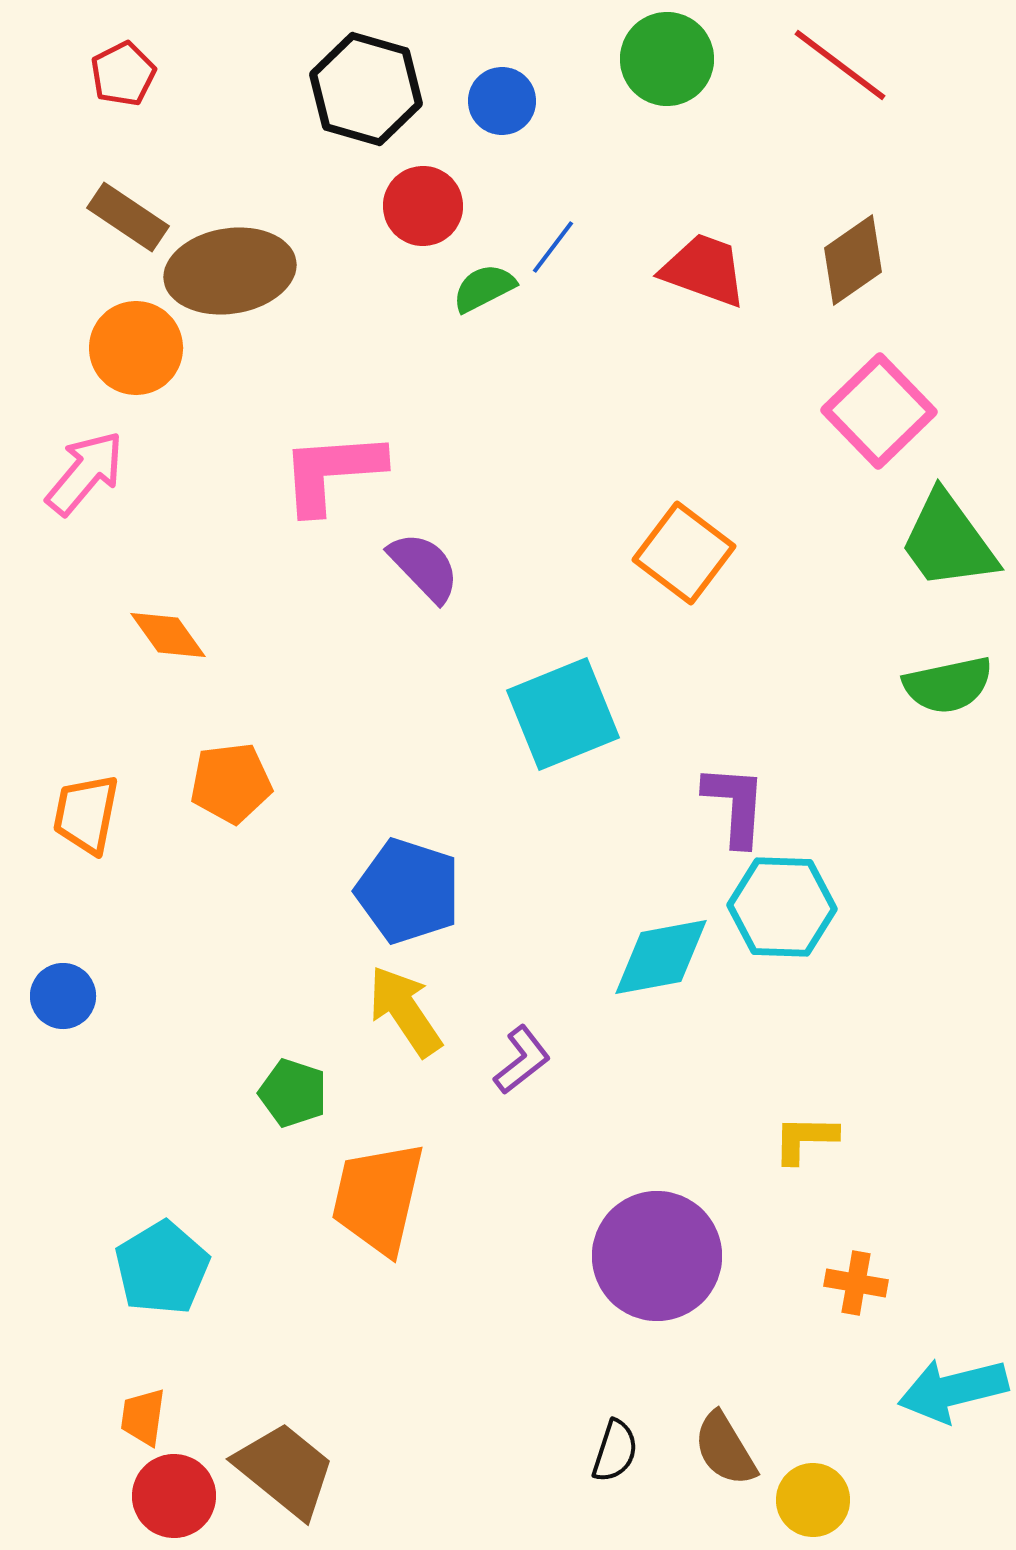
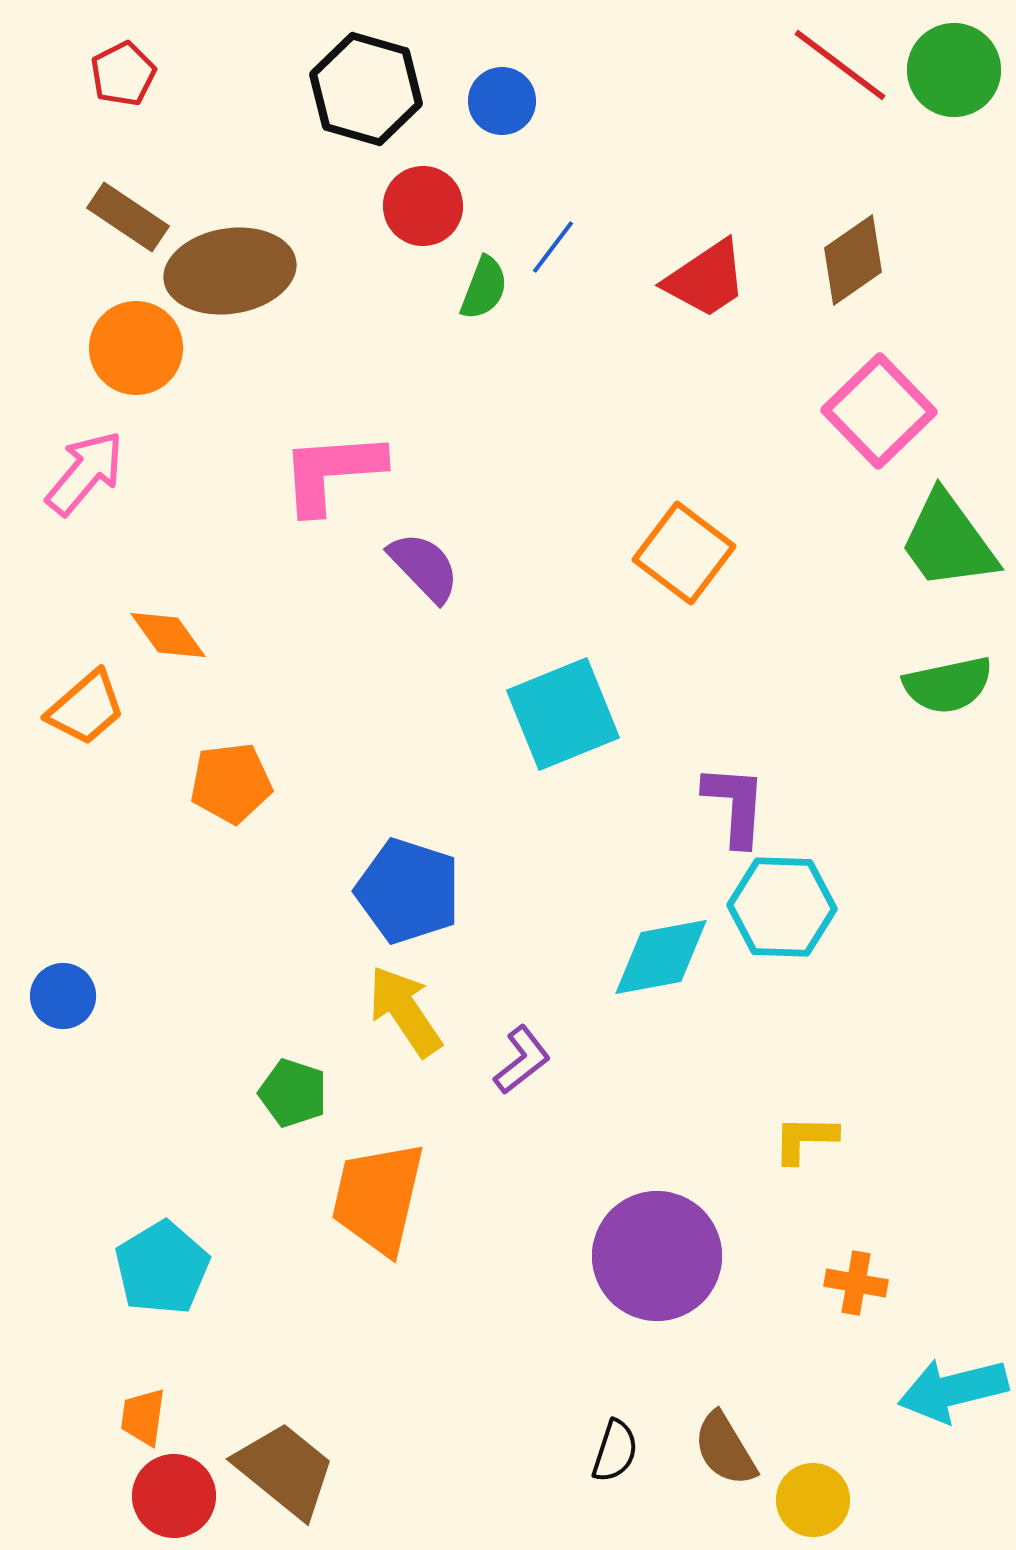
green circle at (667, 59): moved 287 px right, 11 px down
red trapezoid at (704, 270): moved 2 px right, 9 px down; rotated 126 degrees clockwise
green semicircle at (484, 288): rotated 138 degrees clockwise
orange trapezoid at (86, 814): moved 106 px up; rotated 142 degrees counterclockwise
